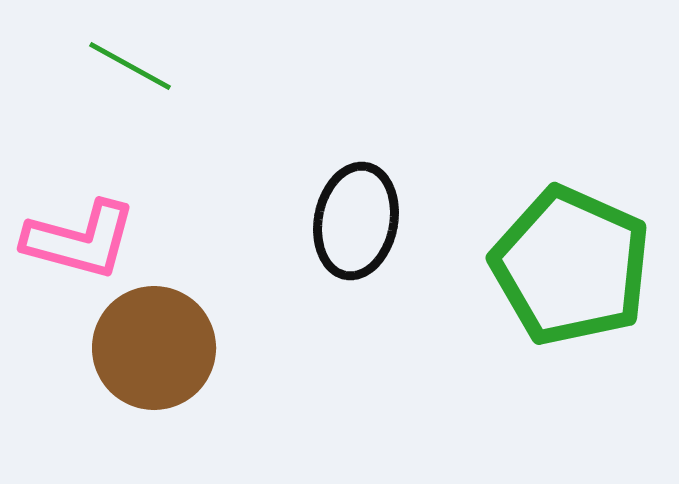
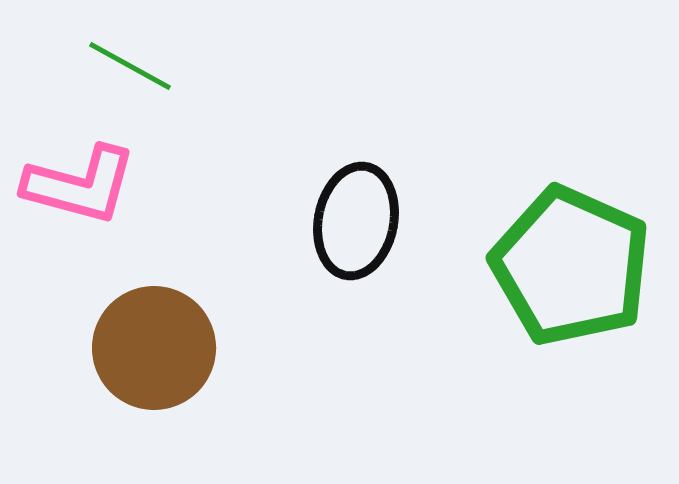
pink L-shape: moved 55 px up
